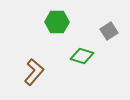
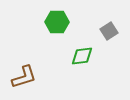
green diamond: rotated 25 degrees counterclockwise
brown L-shape: moved 10 px left, 5 px down; rotated 32 degrees clockwise
